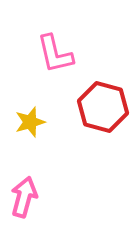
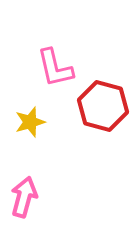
pink L-shape: moved 14 px down
red hexagon: moved 1 px up
